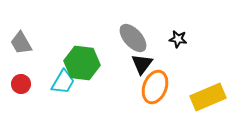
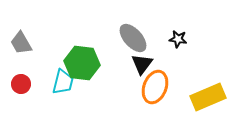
cyan trapezoid: rotated 16 degrees counterclockwise
